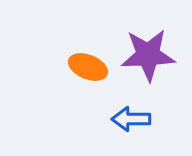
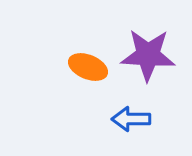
purple star: rotated 6 degrees clockwise
